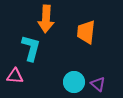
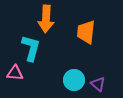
pink triangle: moved 3 px up
cyan circle: moved 2 px up
